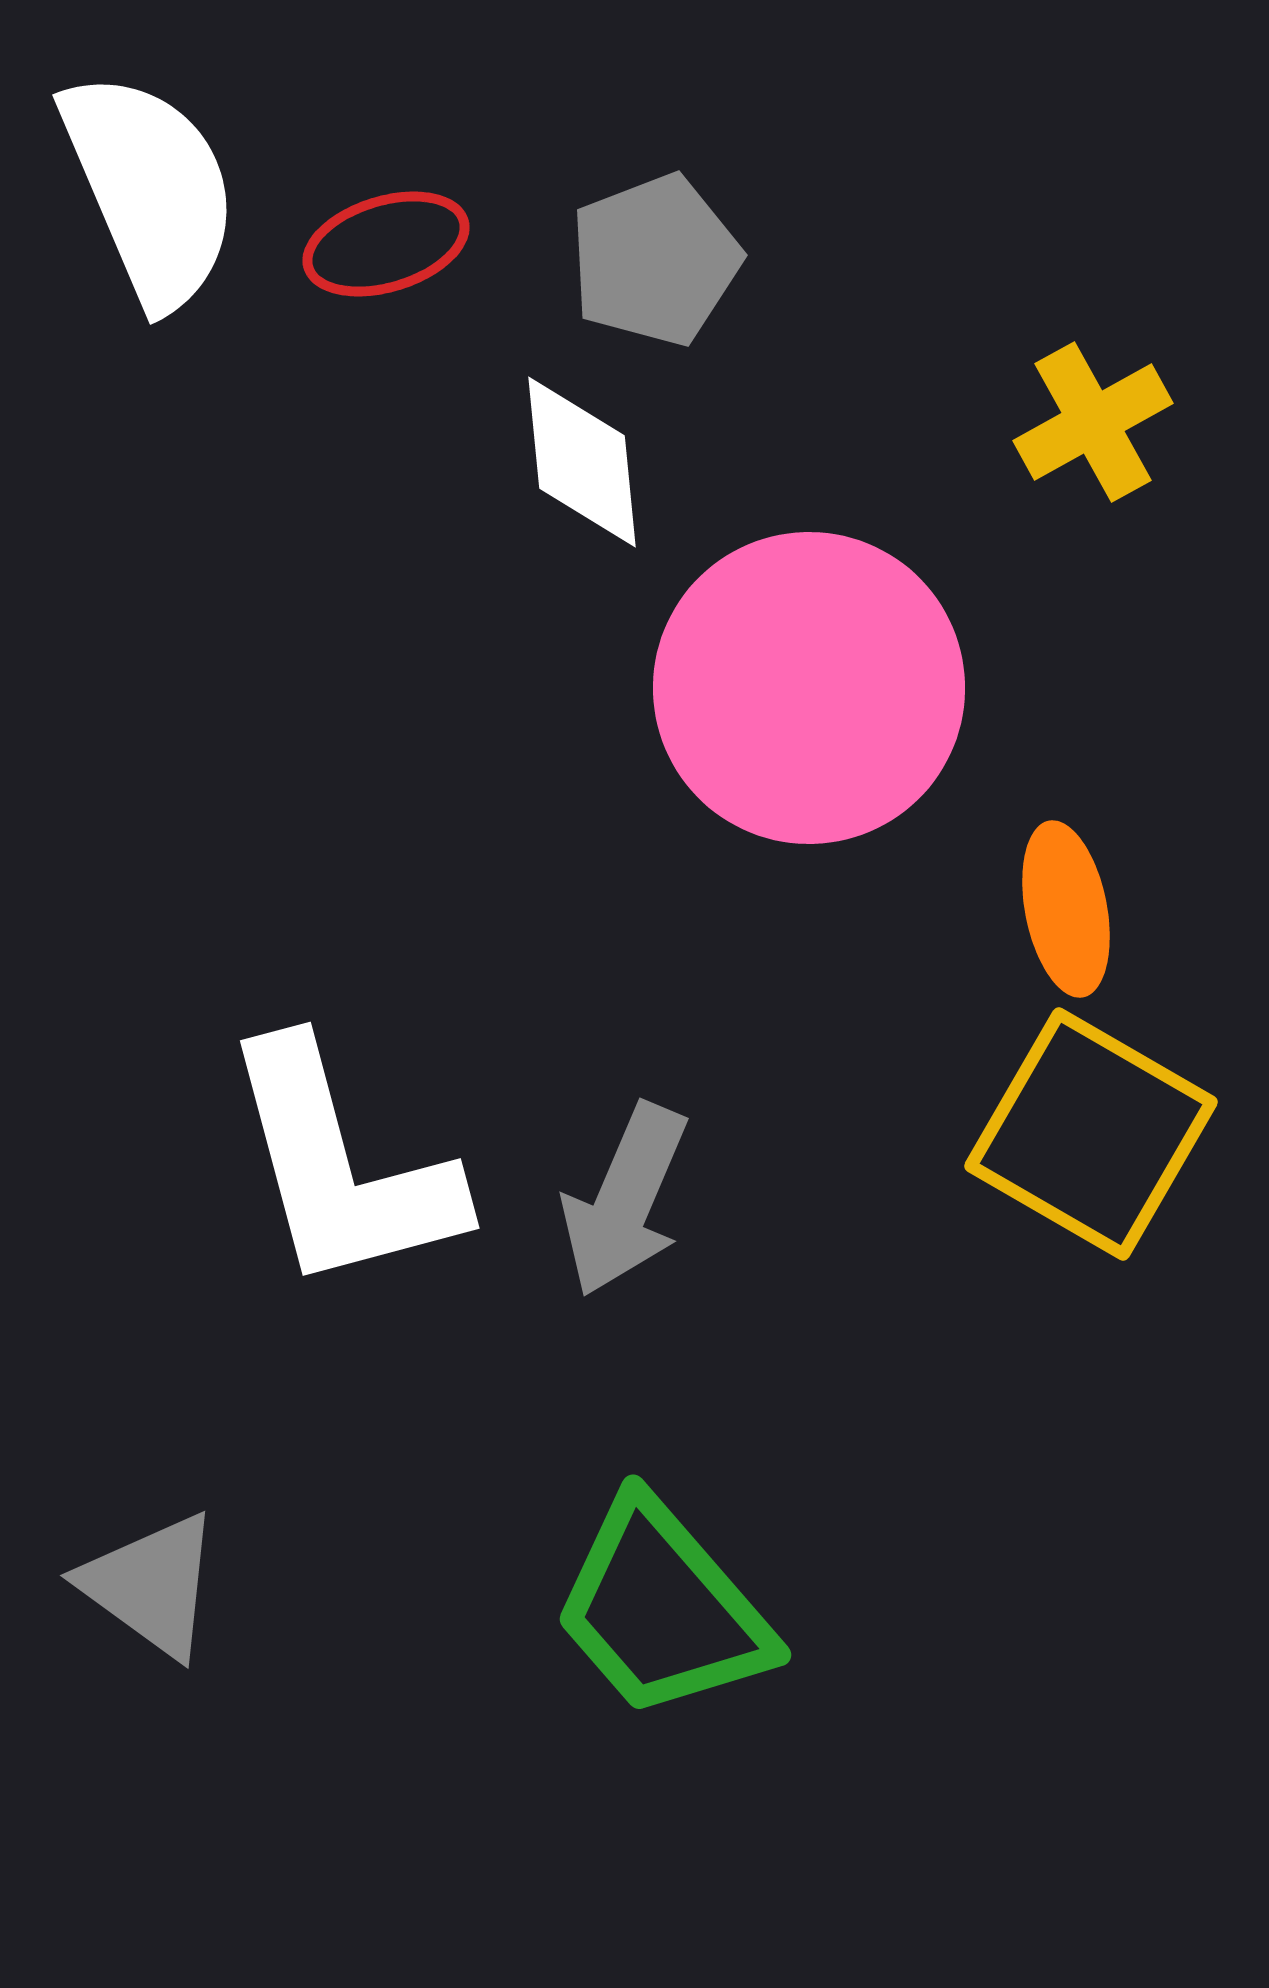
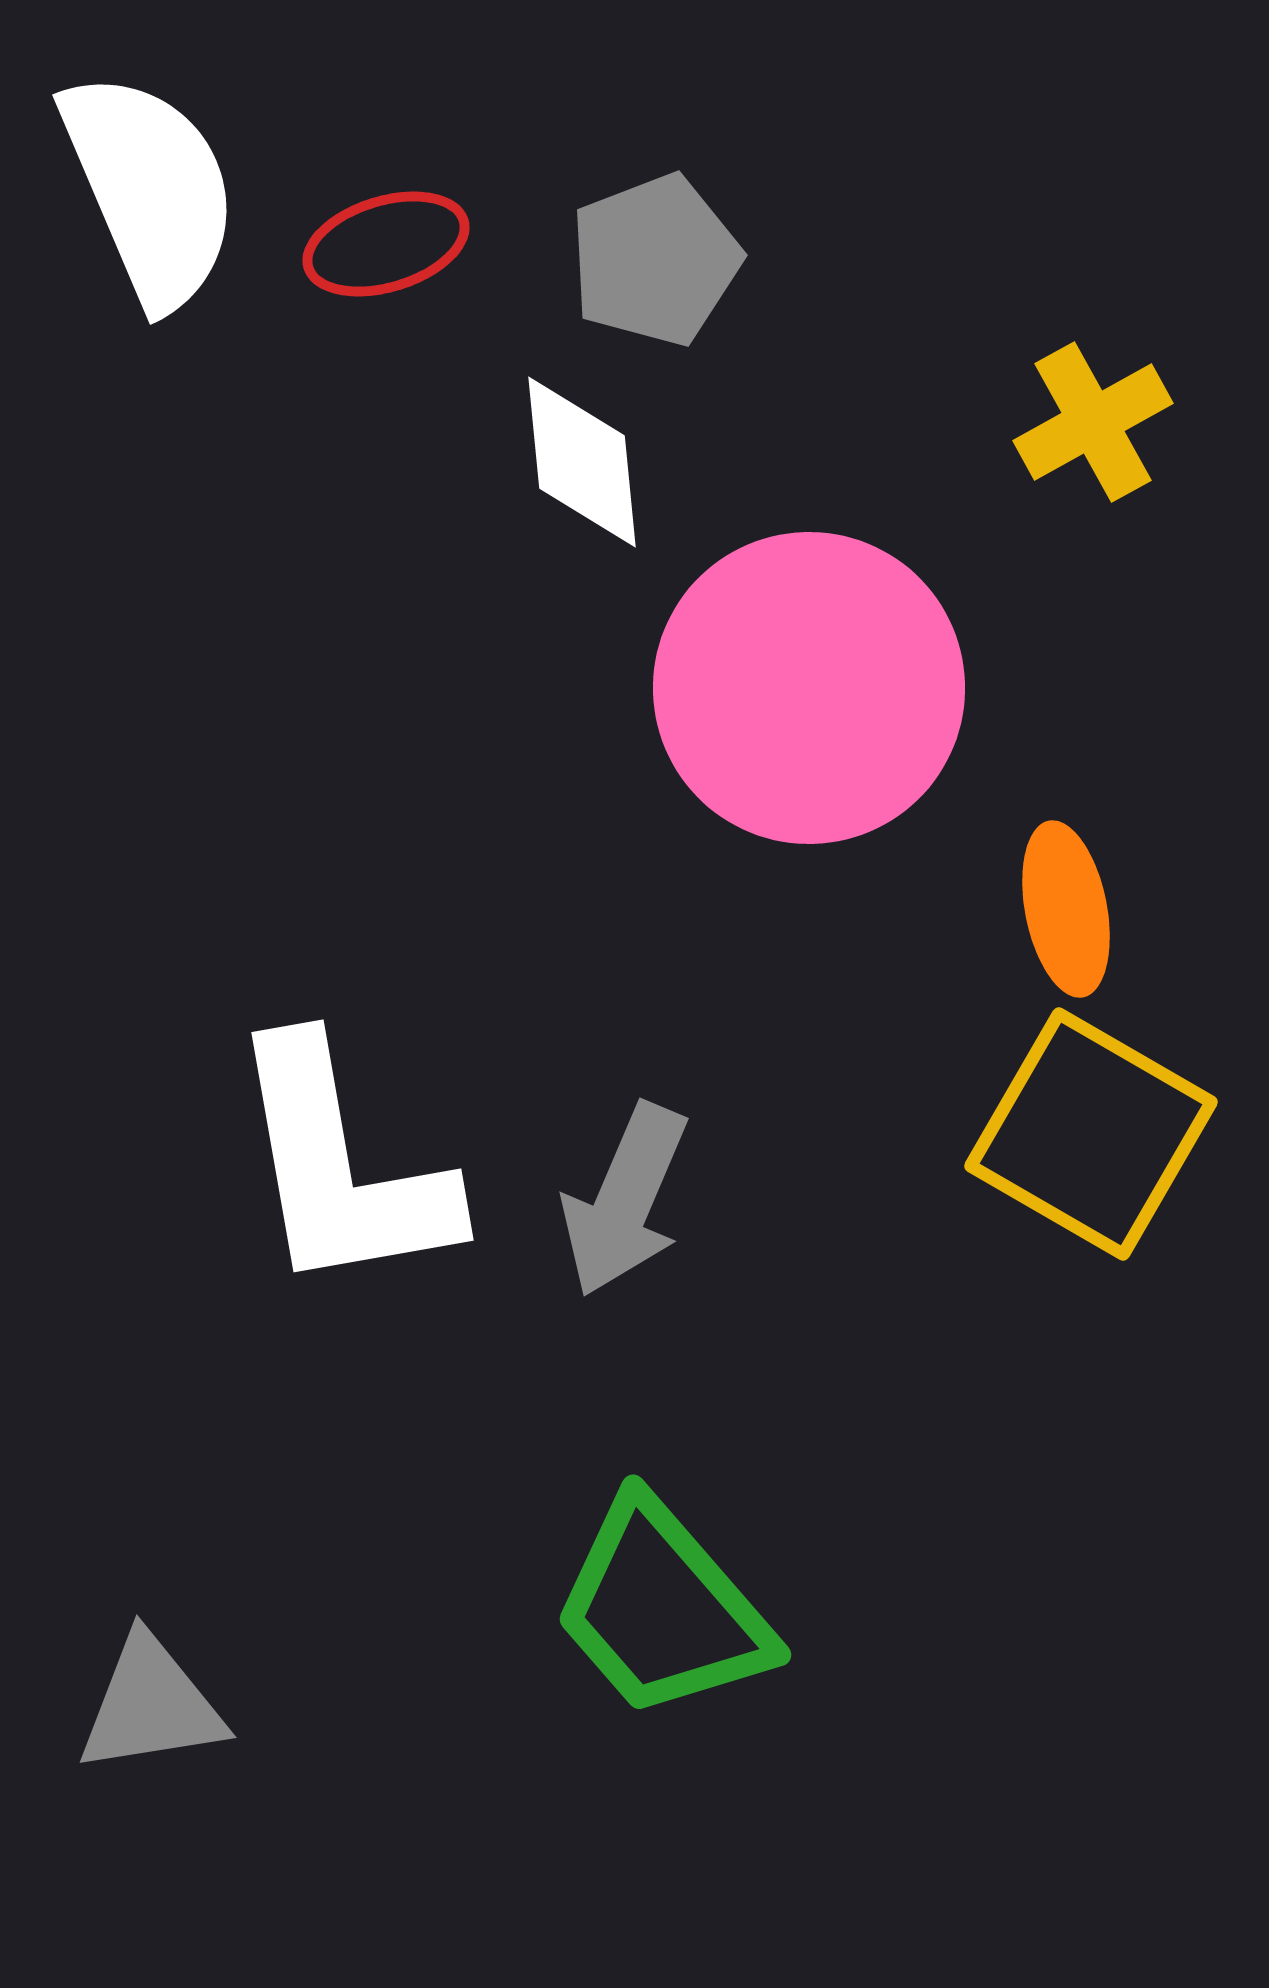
white L-shape: rotated 5 degrees clockwise
gray triangle: moved 120 px down; rotated 45 degrees counterclockwise
